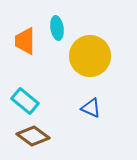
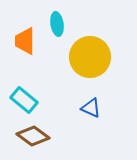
cyan ellipse: moved 4 px up
yellow circle: moved 1 px down
cyan rectangle: moved 1 px left, 1 px up
